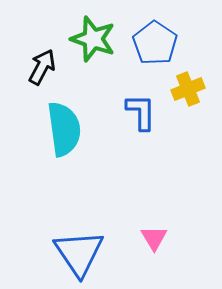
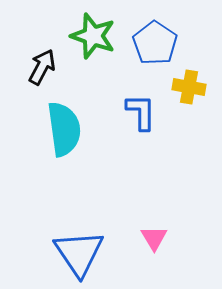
green star: moved 3 px up
yellow cross: moved 1 px right, 2 px up; rotated 32 degrees clockwise
